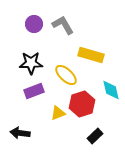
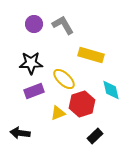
yellow ellipse: moved 2 px left, 4 px down
